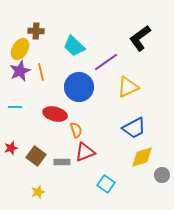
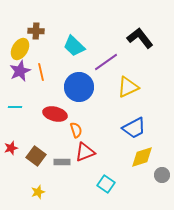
black L-shape: rotated 88 degrees clockwise
